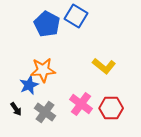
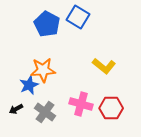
blue square: moved 2 px right, 1 px down
pink cross: rotated 20 degrees counterclockwise
black arrow: rotated 96 degrees clockwise
